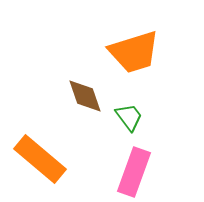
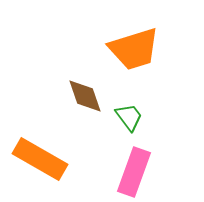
orange trapezoid: moved 3 px up
orange rectangle: rotated 10 degrees counterclockwise
